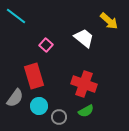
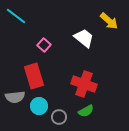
pink square: moved 2 px left
gray semicircle: moved 1 px up; rotated 48 degrees clockwise
